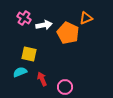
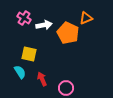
cyan semicircle: rotated 80 degrees clockwise
pink circle: moved 1 px right, 1 px down
